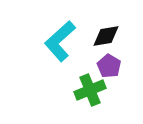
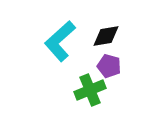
purple pentagon: rotated 15 degrees counterclockwise
